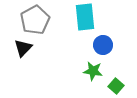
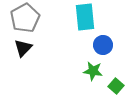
gray pentagon: moved 10 px left, 2 px up
